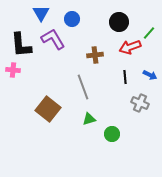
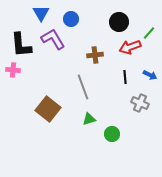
blue circle: moved 1 px left
